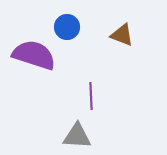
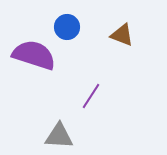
purple line: rotated 36 degrees clockwise
gray triangle: moved 18 px left
